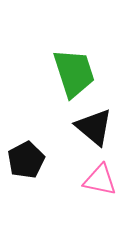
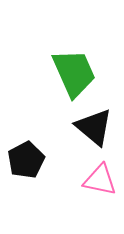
green trapezoid: rotated 6 degrees counterclockwise
